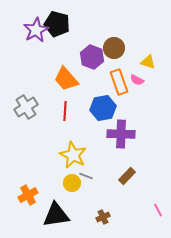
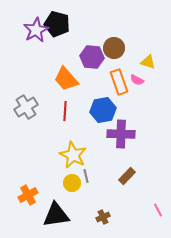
purple hexagon: rotated 15 degrees counterclockwise
blue hexagon: moved 2 px down
gray line: rotated 56 degrees clockwise
